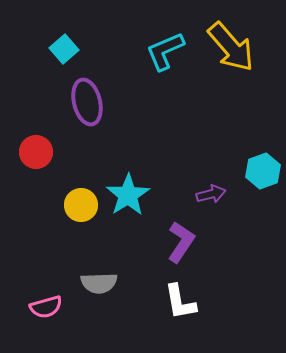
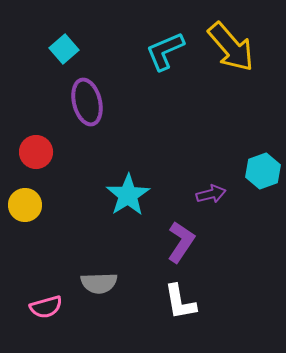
yellow circle: moved 56 px left
